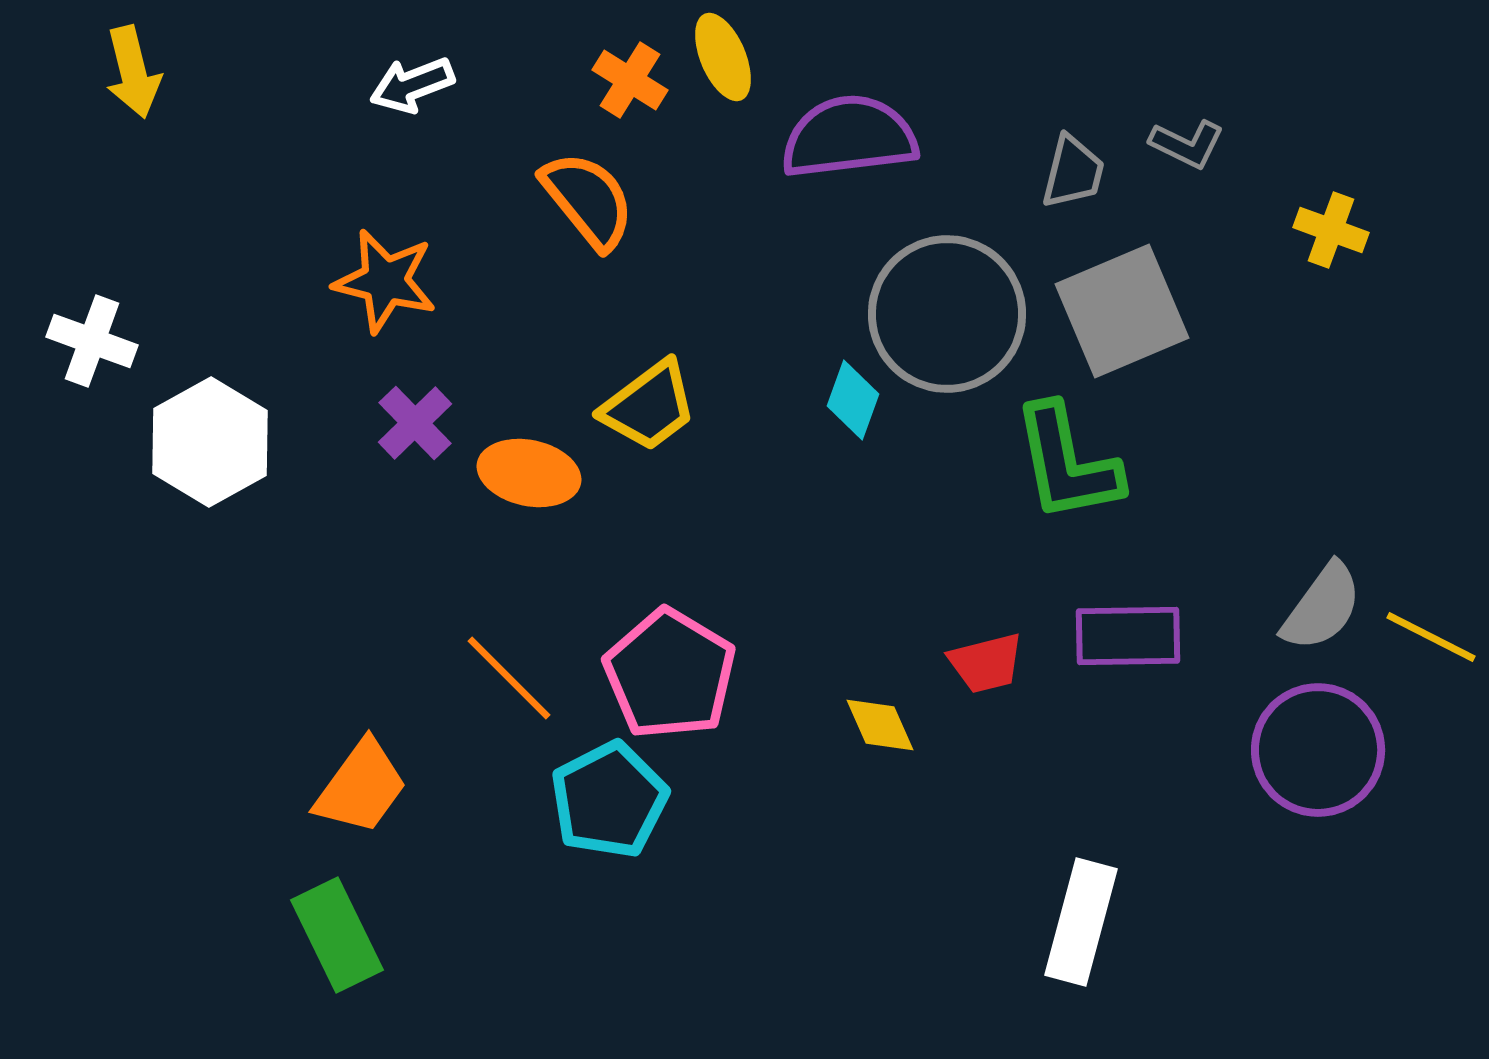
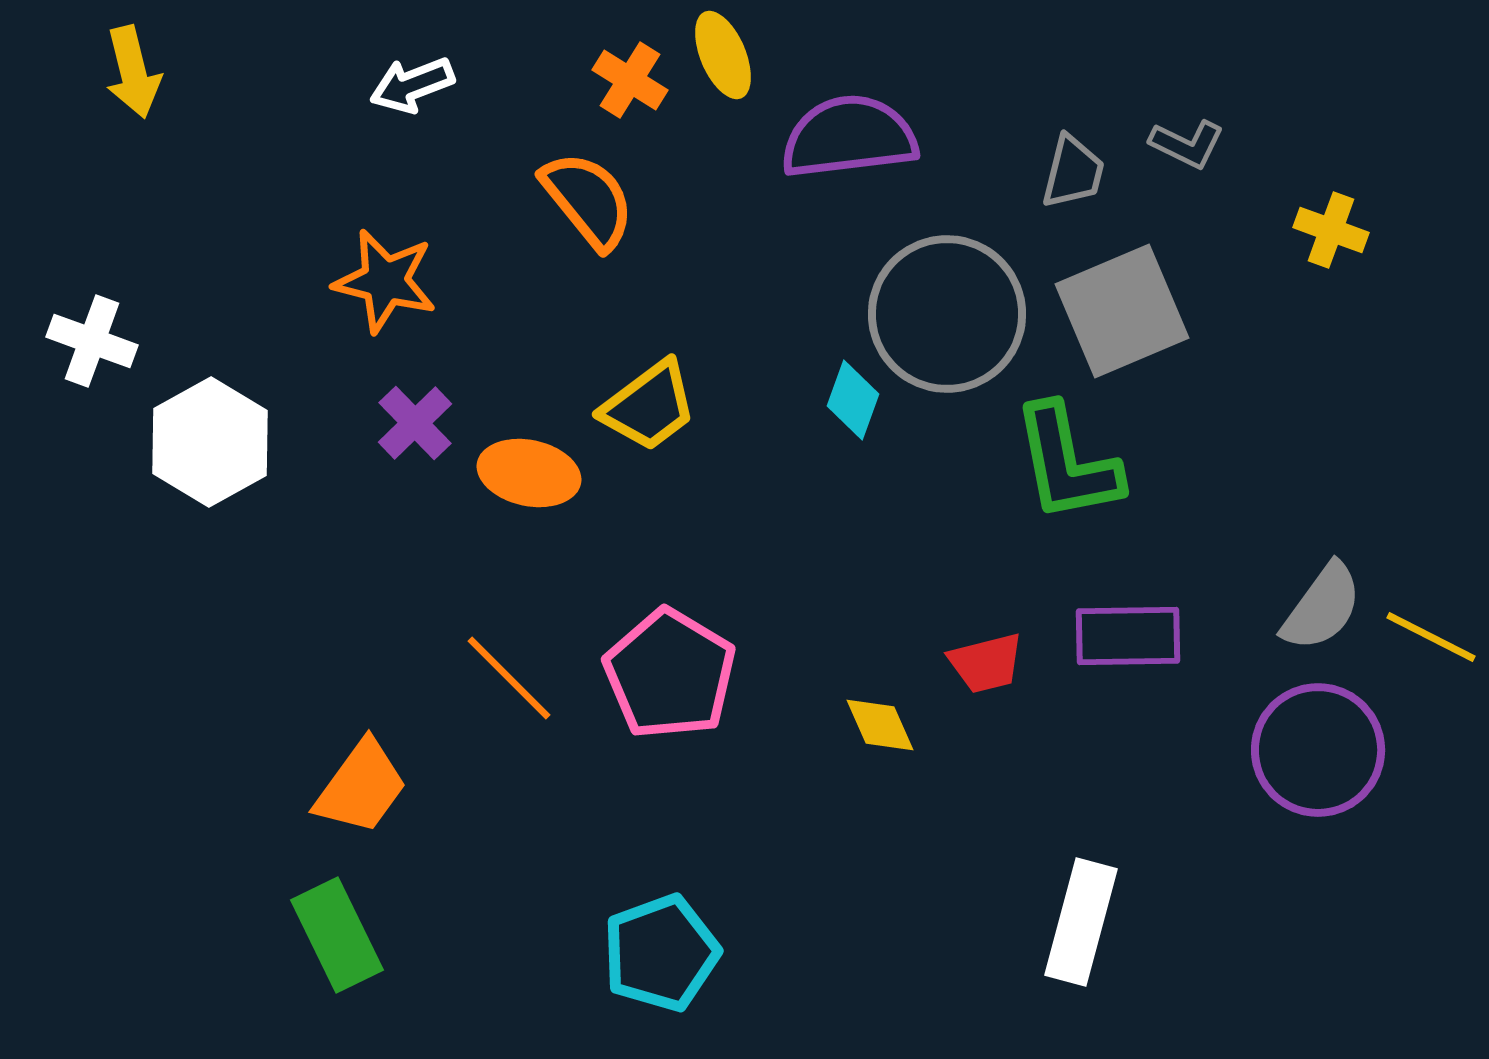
yellow ellipse: moved 2 px up
cyan pentagon: moved 52 px right, 153 px down; rotated 7 degrees clockwise
